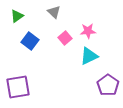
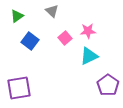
gray triangle: moved 2 px left, 1 px up
purple square: moved 1 px right, 1 px down
